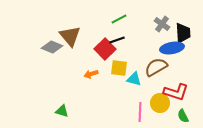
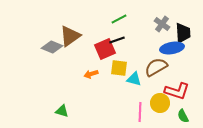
brown triangle: rotated 35 degrees clockwise
red square: rotated 20 degrees clockwise
red L-shape: moved 1 px right, 1 px up
